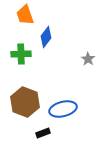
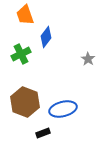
green cross: rotated 24 degrees counterclockwise
